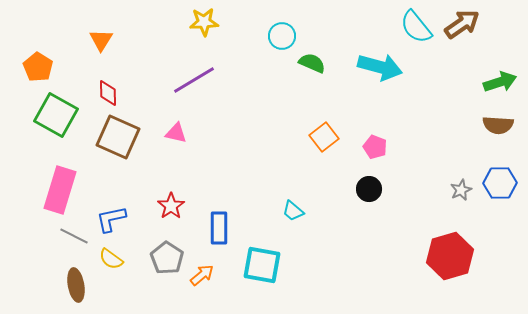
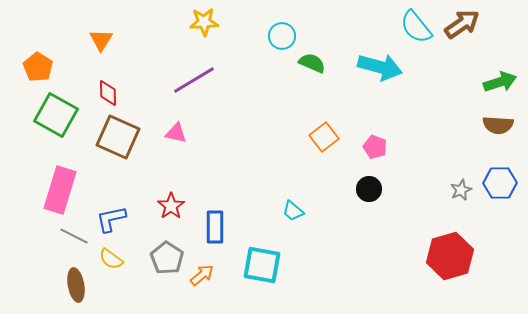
blue rectangle: moved 4 px left, 1 px up
